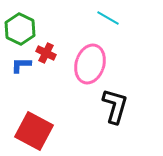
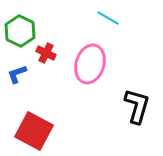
green hexagon: moved 2 px down
blue L-shape: moved 4 px left, 9 px down; rotated 20 degrees counterclockwise
black L-shape: moved 22 px right
